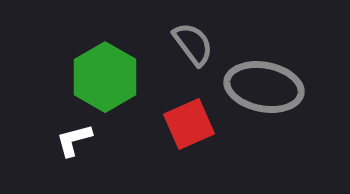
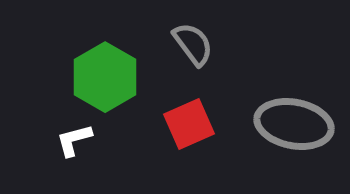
gray ellipse: moved 30 px right, 37 px down
